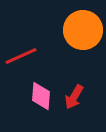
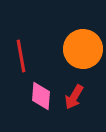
orange circle: moved 19 px down
red line: rotated 76 degrees counterclockwise
